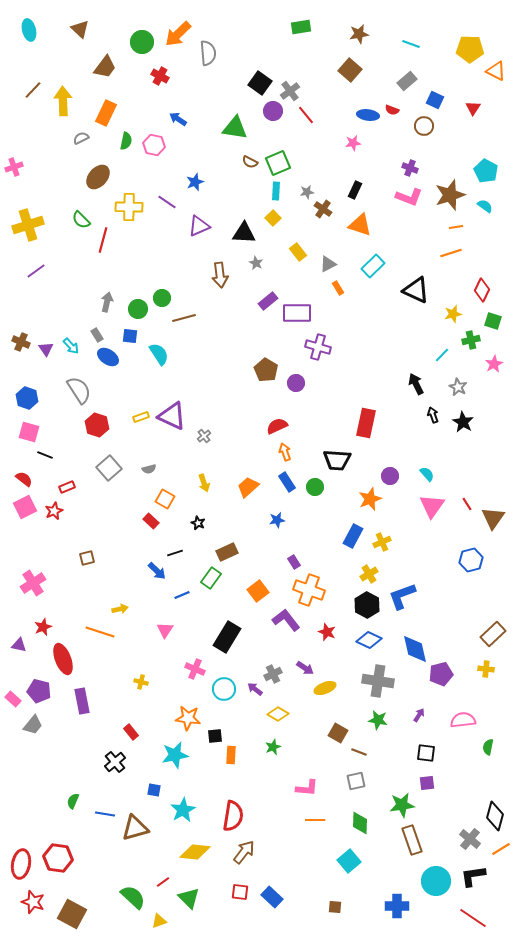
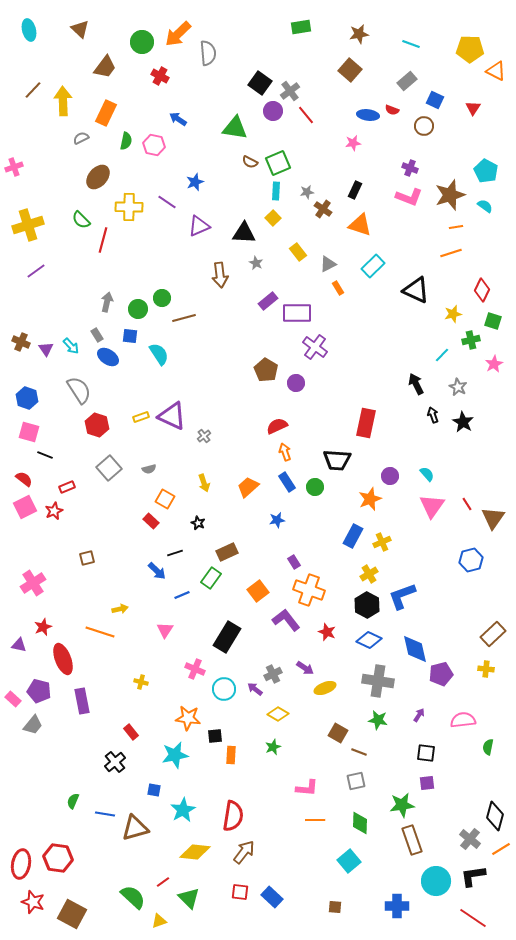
purple cross at (318, 347): moved 3 px left; rotated 20 degrees clockwise
